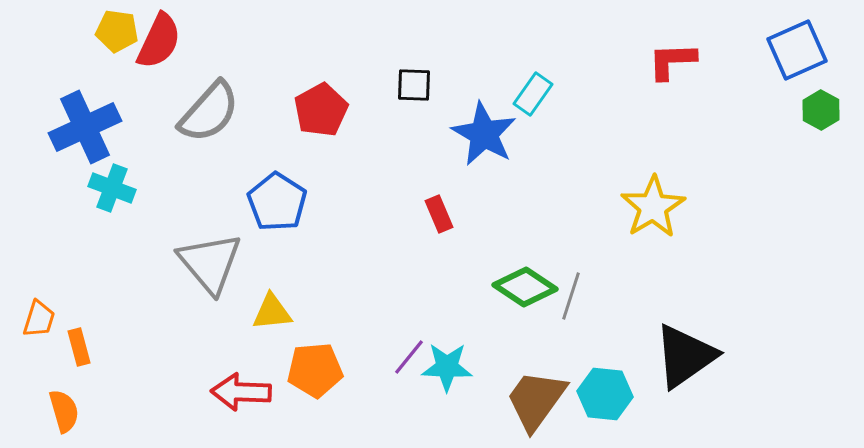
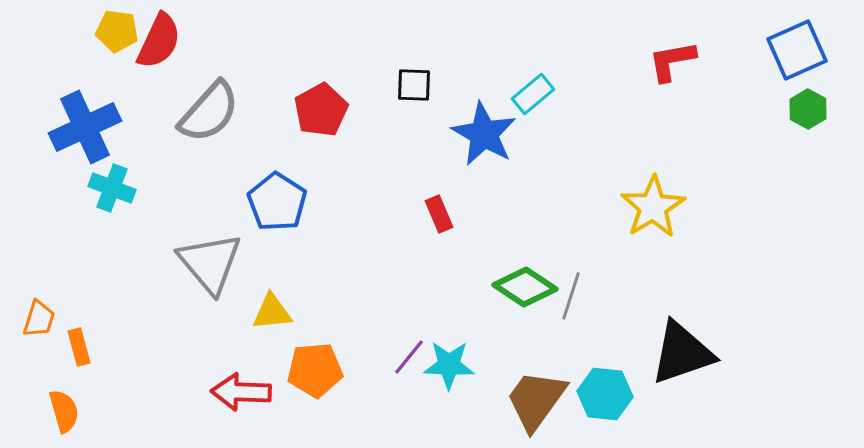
red L-shape: rotated 8 degrees counterclockwise
cyan rectangle: rotated 15 degrees clockwise
green hexagon: moved 13 px left, 1 px up
black triangle: moved 3 px left, 3 px up; rotated 16 degrees clockwise
cyan star: moved 2 px right, 2 px up
